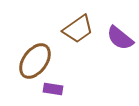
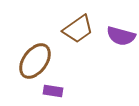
purple semicircle: moved 1 px right, 2 px up; rotated 24 degrees counterclockwise
purple rectangle: moved 2 px down
